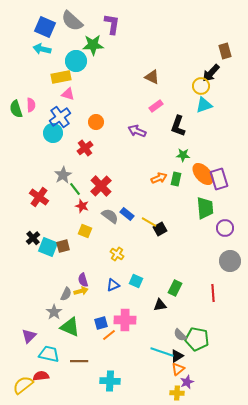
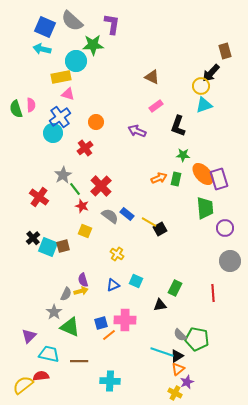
yellow cross at (177, 393): moved 2 px left; rotated 24 degrees clockwise
